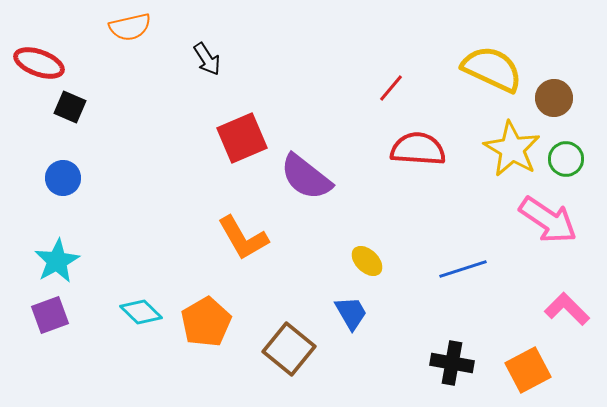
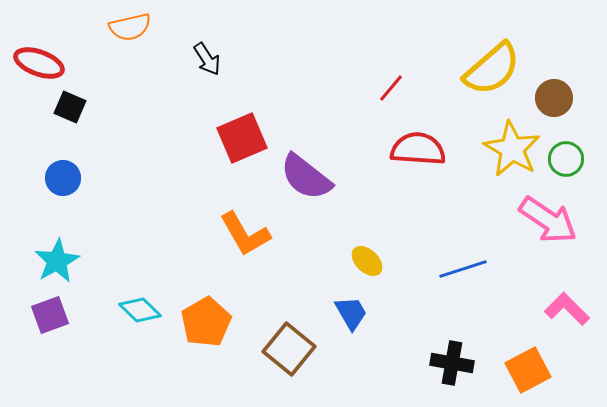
yellow semicircle: rotated 114 degrees clockwise
orange L-shape: moved 2 px right, 4 px up
cyan diamond: moved 1 px left, 2 px up
